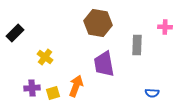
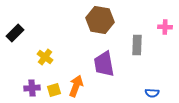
brown hexagon: moved 2 px right, 3 px up
yellow square: moved 1 px right, 3 px up
